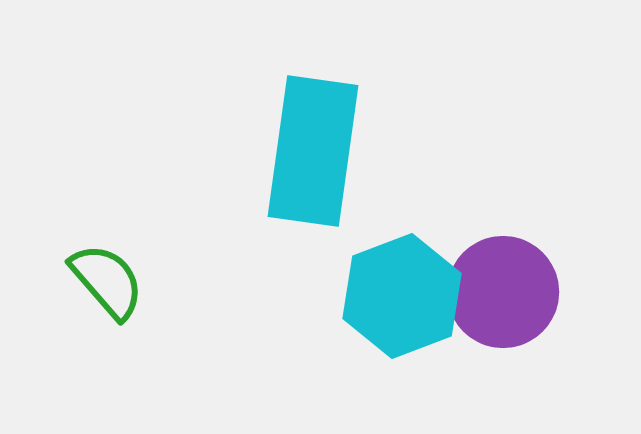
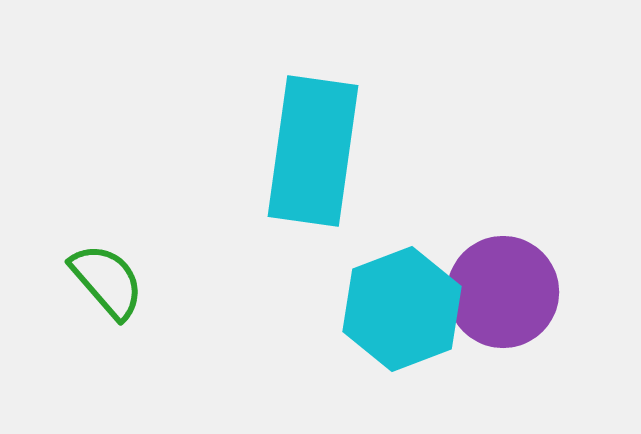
cyan hexagon: moved 13 px down
